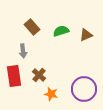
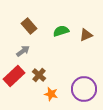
brown rectangle: moved 3 px left, 1 px up
gray arrow: rotated 120 degrees counterclockwise
red rectangle: rotated 55 degrees clockwise
